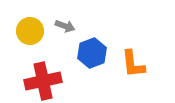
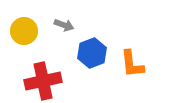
gray arrow: moved 1 px left, 1 px up
yellow circle: moved 6 px left
orange L-shape: moved 1 px left
